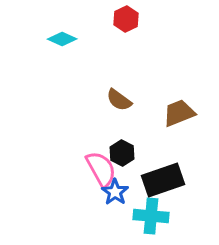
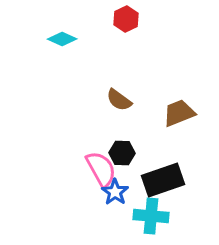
black hexagon: rotated 25 degrees counterclockwise
